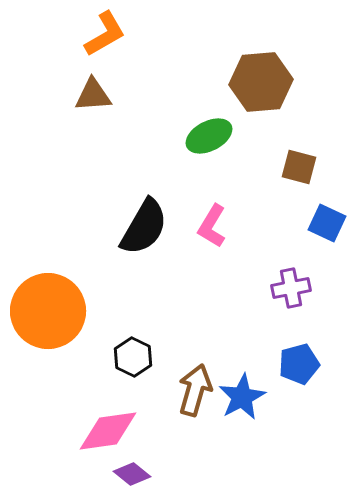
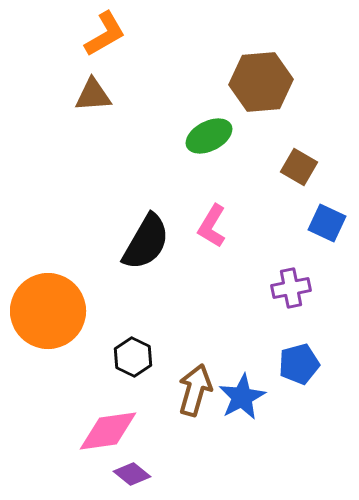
brown square: rotated 15 degrees clockwise
black semicircle: moved 2 px right, 15 px down
